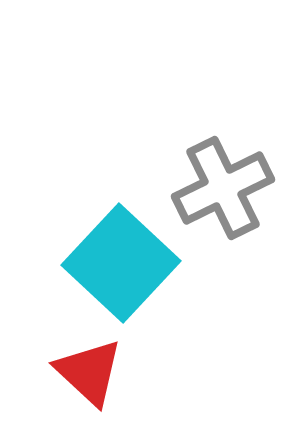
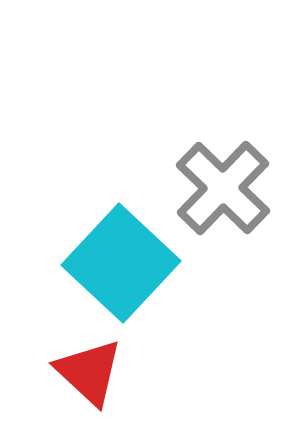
gray cross: rotated 20 degrees counterclockwise
